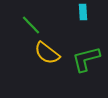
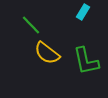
cyan rectangle: rotated 35 degrees clockwise
green L-shape: moved 2 px down; rotated 88 degrees counterclockwise
